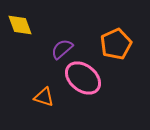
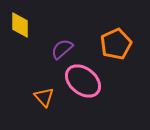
yellow diamond: rotated 20 degrees clockwise
pink ellipse: moved 3 px down
orange triangle: rotated 30 degrees clockwise
